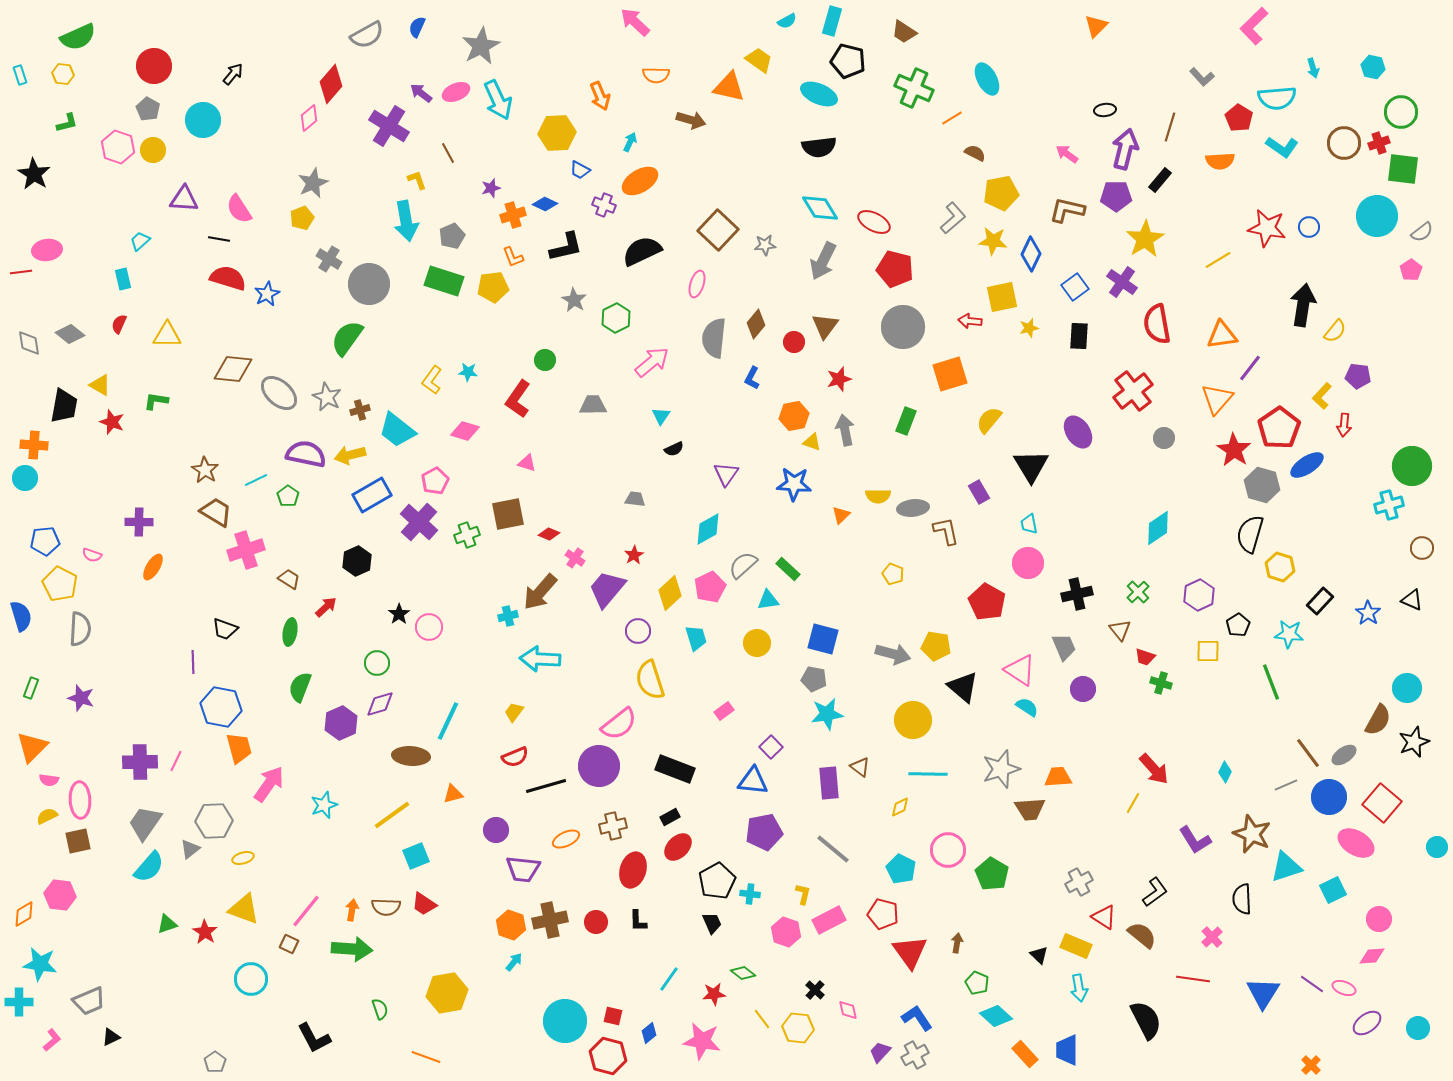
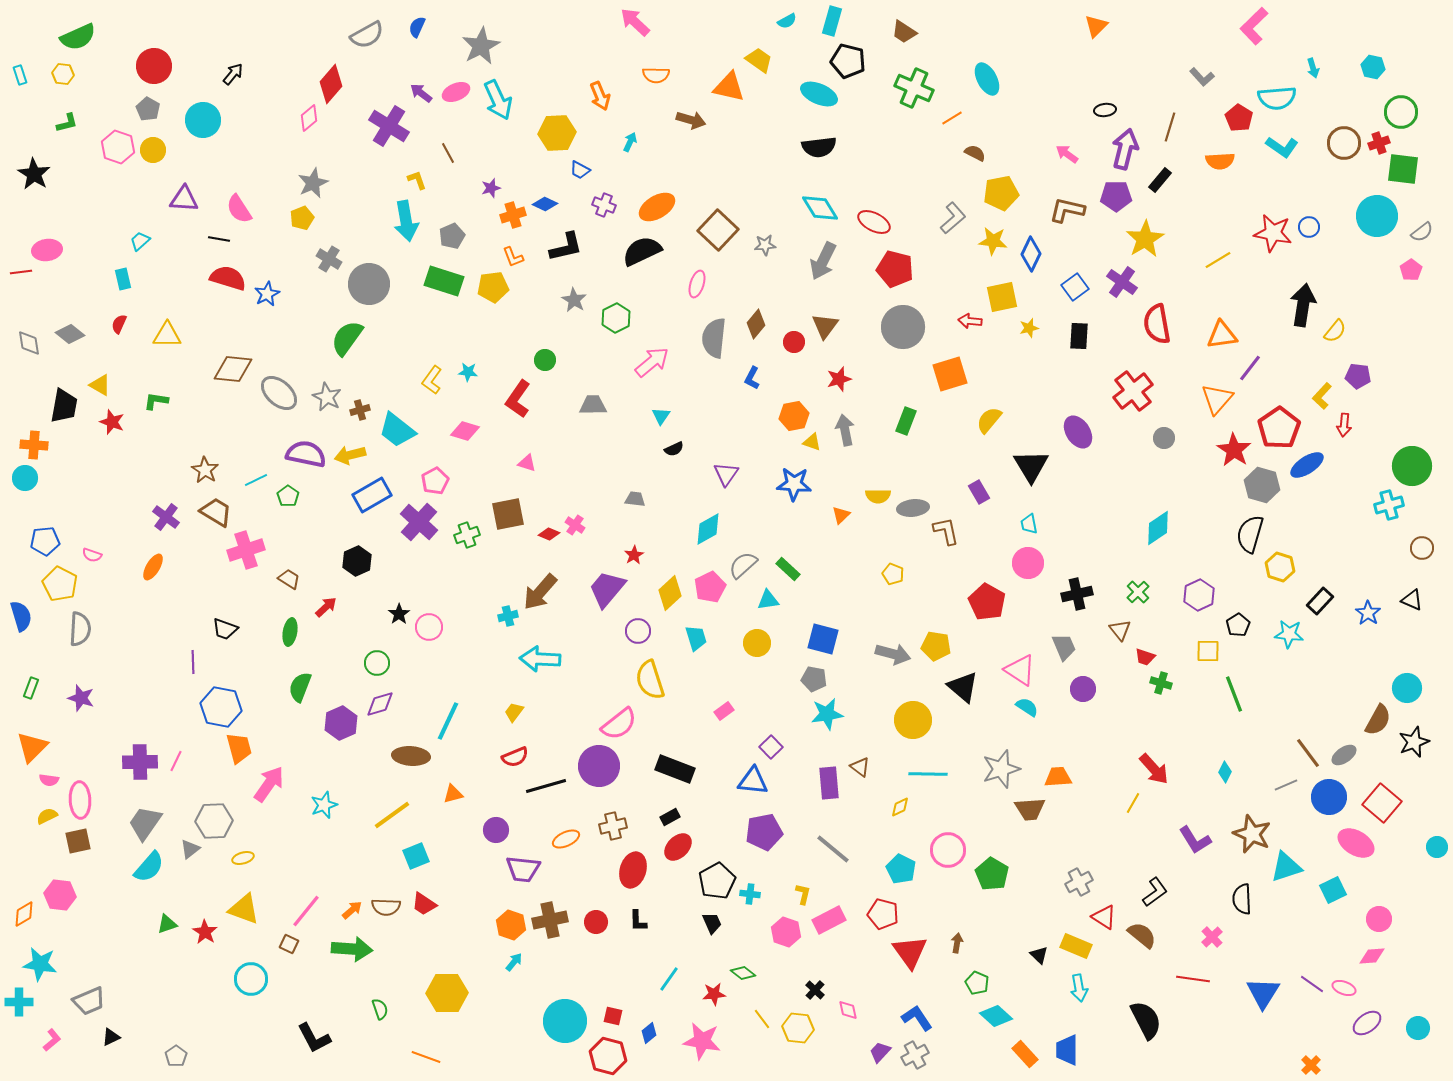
orange ellipse at (640, 181): moved 17 px right, 26 px down
red star at (1267, 228): moved 6 px right, 5 px down
purple cross at (139, 522): moved 27 px right, 5 px up; rotated 36 degrees clockwise
pink cross at (575, 558): moved 33 px up
green line at (1271, 682): moved 37 px left, 12 px down
orange arrow at (352, 910): rotated 40 degrees clockwise
yellow hexagon at (447, 993): rotated 9 degrees clockwise
gray pentagon at (215, 1062): moved 39 px left, 6 px up
